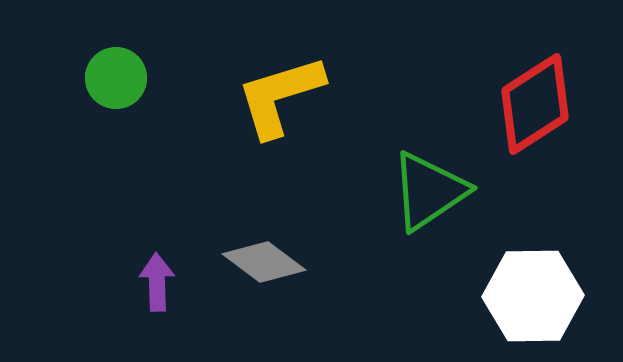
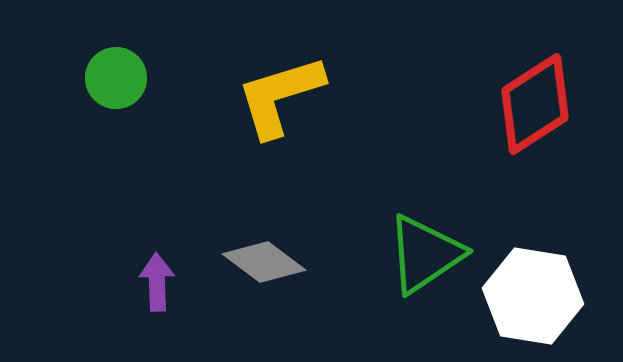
green triangle: moved 4 px left, 63 px down
white hexagon: rotated 10 degrees clockwise
